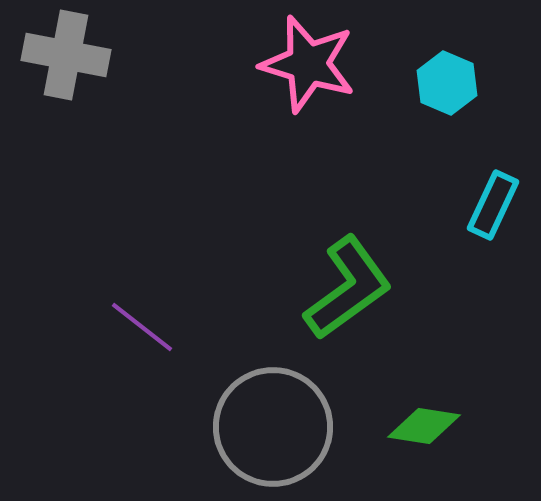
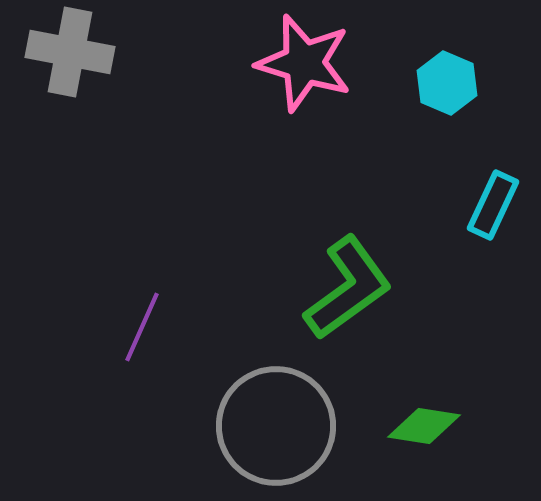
gray cross: moved 4 px right, 3 px up
pink star: moved 4 px left, 1 px up
purple line: rotated 76 degrees clockwise
gray circle: moved 3 px right, 1 px up
